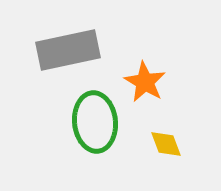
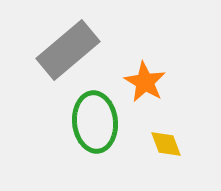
gray rectangle: rotated 28 degrees counterclockwise
